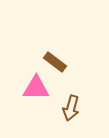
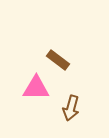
brown rectangle: moved 3 px right, 2 px up
